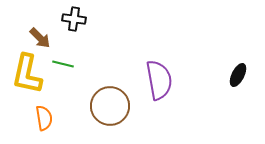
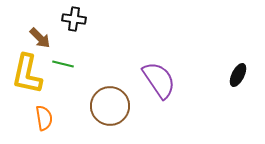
purple semicircle: rotated 24 degrees counterclockwise
